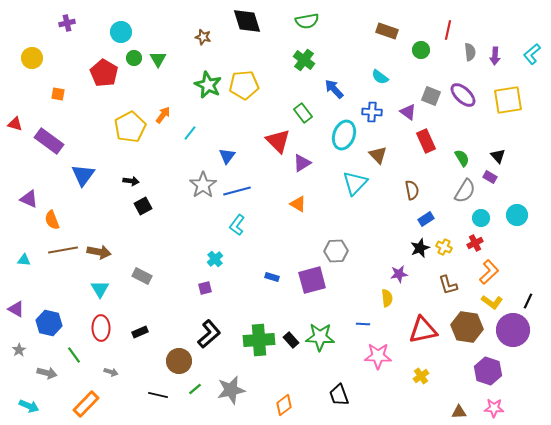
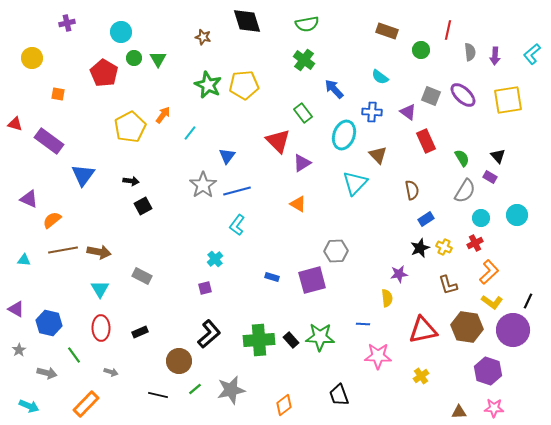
green semicircle at (307, 21): moved 3 px down
orange semicircle at (52, 220): rotated 72 degrees clockwise
